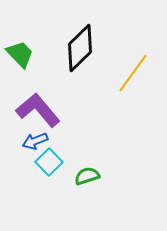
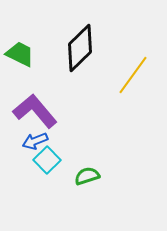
green trapezoid: rotated 20 degrees counterclockwise
yellow line: moved 2 px down
purple L-shape: moved 3 px left, 1 px down
cyan square: moved 2 px left, 2 px up
